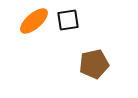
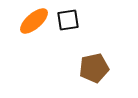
brown pentagon: moved 4 px down
